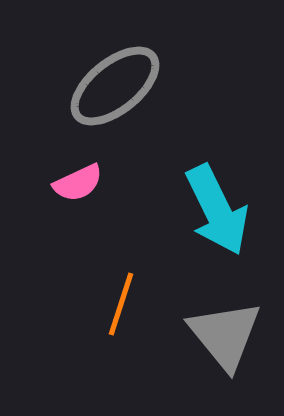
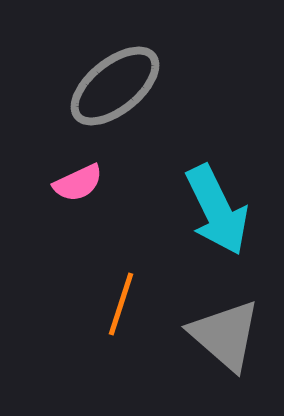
gray triangle: rotated 10 degrees counterclockwise
